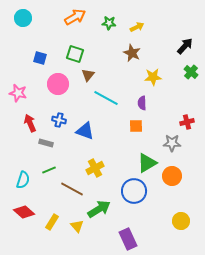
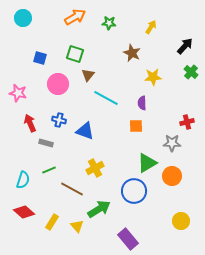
yellow arrow: moved 14 px right; rotated 32 degrees counterclockwise
purple rectangle: rotated 15 degrees counterclockwise
